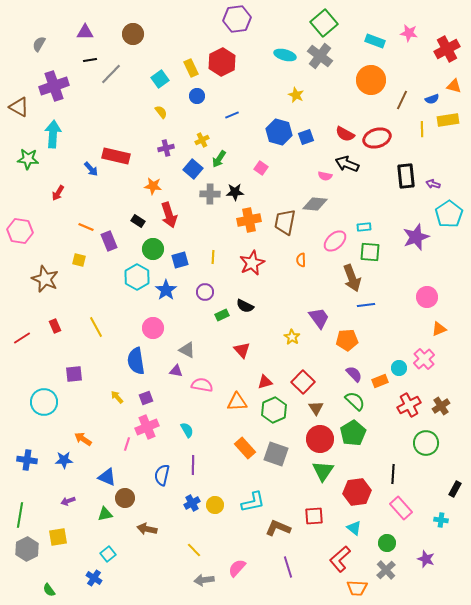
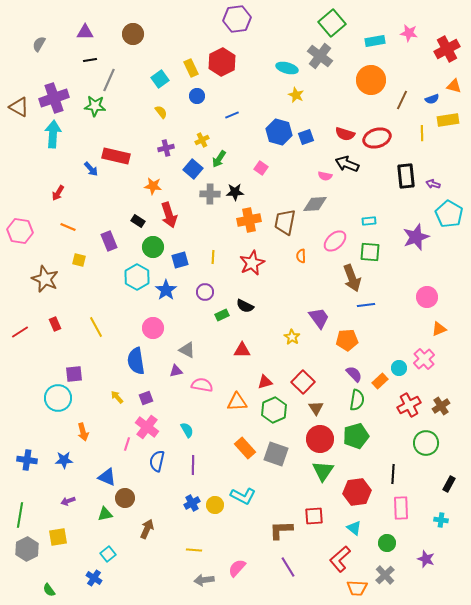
green square at (324, 23): moved 8 px right
cyan rectangle at (375, 41): rotated 30 degrees counterclockwise
cyan ellipse at (285, 55): moved 2 px right, 13 px down
gray line at (111, 74): moved 2 px left, 6 px down; rotated 20 degrees counterclockwise
purple cross at (54, 86): moved 12 px down
yellow line at (422, 129): moved 4 px down
red semicircle at (345, 134): rotated 12 degrees counterclockwise
green star at (28, 159): moved 67 px right, 53 px up
gray diamond at (315, 204): rotated 10 degrees counterclockwise
cyan pentagon at (449, 214): rotated 8 degrees counterclockwise
orange line at (86, 227): moved 18 px left
cyan rectangle at (364, 227): moved 5 px right, 6 px up
green circle at (153, 249): moved 2 px up
orange semicircle at (301, 260): moved 4 px up
red rectangle at (55, 326): moved 2 px up
red line at (22, 338): moved 2 px left, 6 px up
red triangle at (242, 350): rotated 48 degrees counterclockwise
purple triangle at (176, 371): rotated 24 degrees counterclockwise
orange rectangle at (380, 381): rotated 21 degrees counterclockwise
green semicircle at (355, 401): moved 2 px right, 1 px up; rotated 55 degrees clockwise
cyan circle at (44, 402): moved 14 px right, 4 px up
pink cross at (147, 427): rotated 30 degrees counterclockwise
green pentagon at (353, 433): moved 3 px right, 3 px down; rotated 15 degrees clockwise
orange arrow at (83, 439): moved 7 px up; rotated 138 degrees counterclockwise
blue semicircle at (162, 475): moved 5 px left, 14 px up
black rectangle at (455, 489): moved 6 px left, 5 px up
cyan L-shape at (253, 502): moved 10 px left, 6 px up; rotated 40 degrees clockwise
pink rectangle at (401, 508): rotated 40 degrees clockwise
brown L-shape at (278, 528): moved 3 px right, 2 px down; rotated 25 degrees counterclockwise
brown arrow at (147, 529): rotated 102 degrees clockwise
yellow line at (194, 550): rotated 42 degrees counterclockwise
purple line at (288, 567): rotated 15 degrees counterclockwise
gray cross at (386, 570): moved 1 px left, 5 px down
